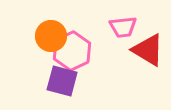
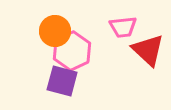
orange circle: moved 4 px right, 5 px up
red triangle: rotated 12 degrees clockwise
